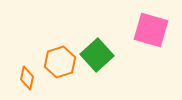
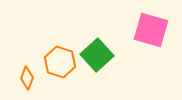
orange hexagon: rotated 24 degrees counterclockwise
orange diamond: rotated 10 degrees clockwise
